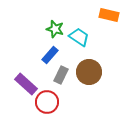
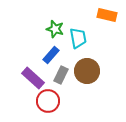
orange rectangle: moved 2 px left
cyan trapezoid: moved 1 px left, 1 px down; rotated 45 degrees clockwise
blue rectangle: moved 1 px right
brown circle: moved 2 px left, 1 px up
purple rectangle: moved 7 px right, 6 px up
red circle: moved 1 px right, 1 px up
